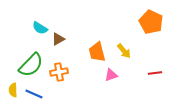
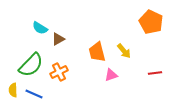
orange cross: rotated 18 degrees counterclockwise
